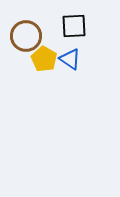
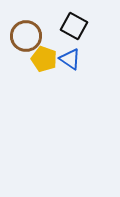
black square: rotated 32 degrees clockwise
yellow pentagon: rotated 10 degrees counterclockwise
